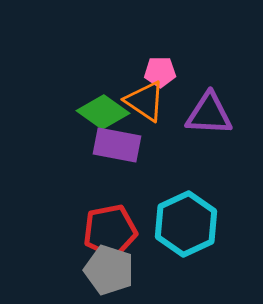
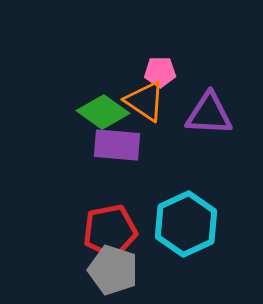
purple rectangle: rotated 6 degrees counterclockwise
gray pentagon: moved 4 px right
